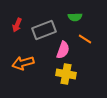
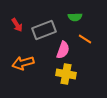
red arrow: rotated 56 degrees counterclockwise
